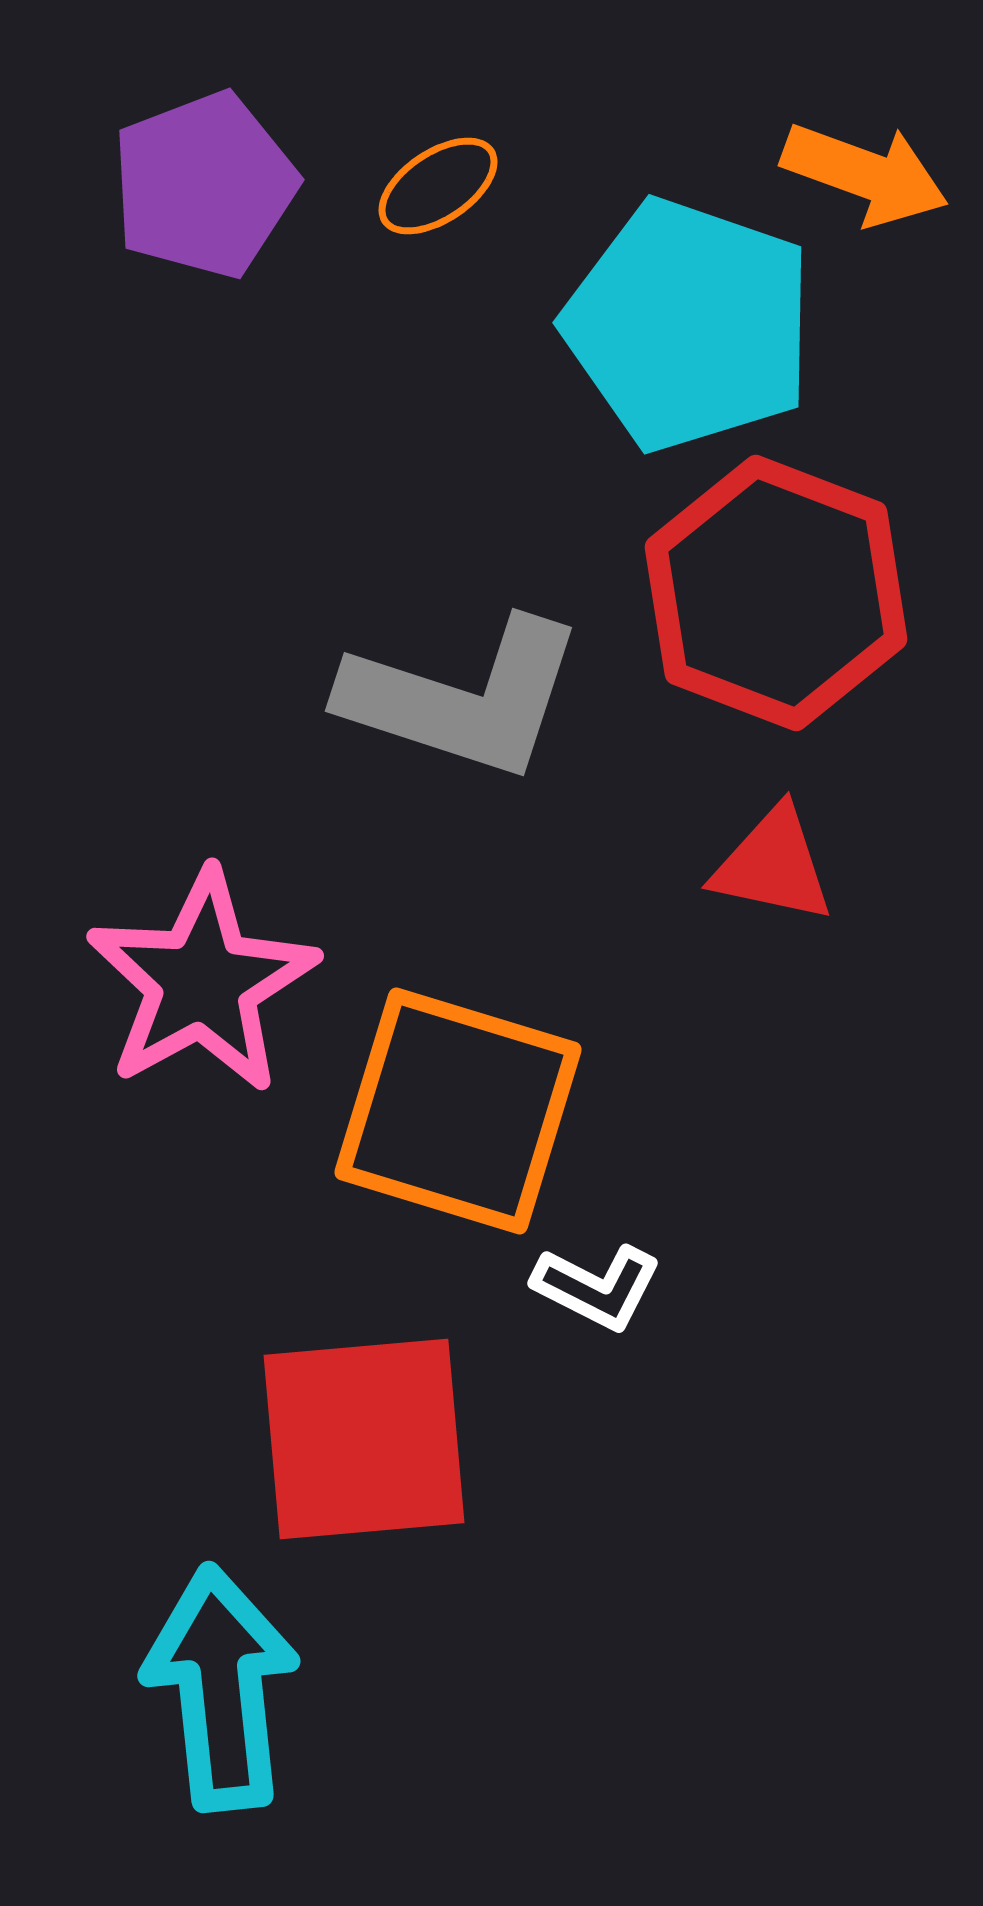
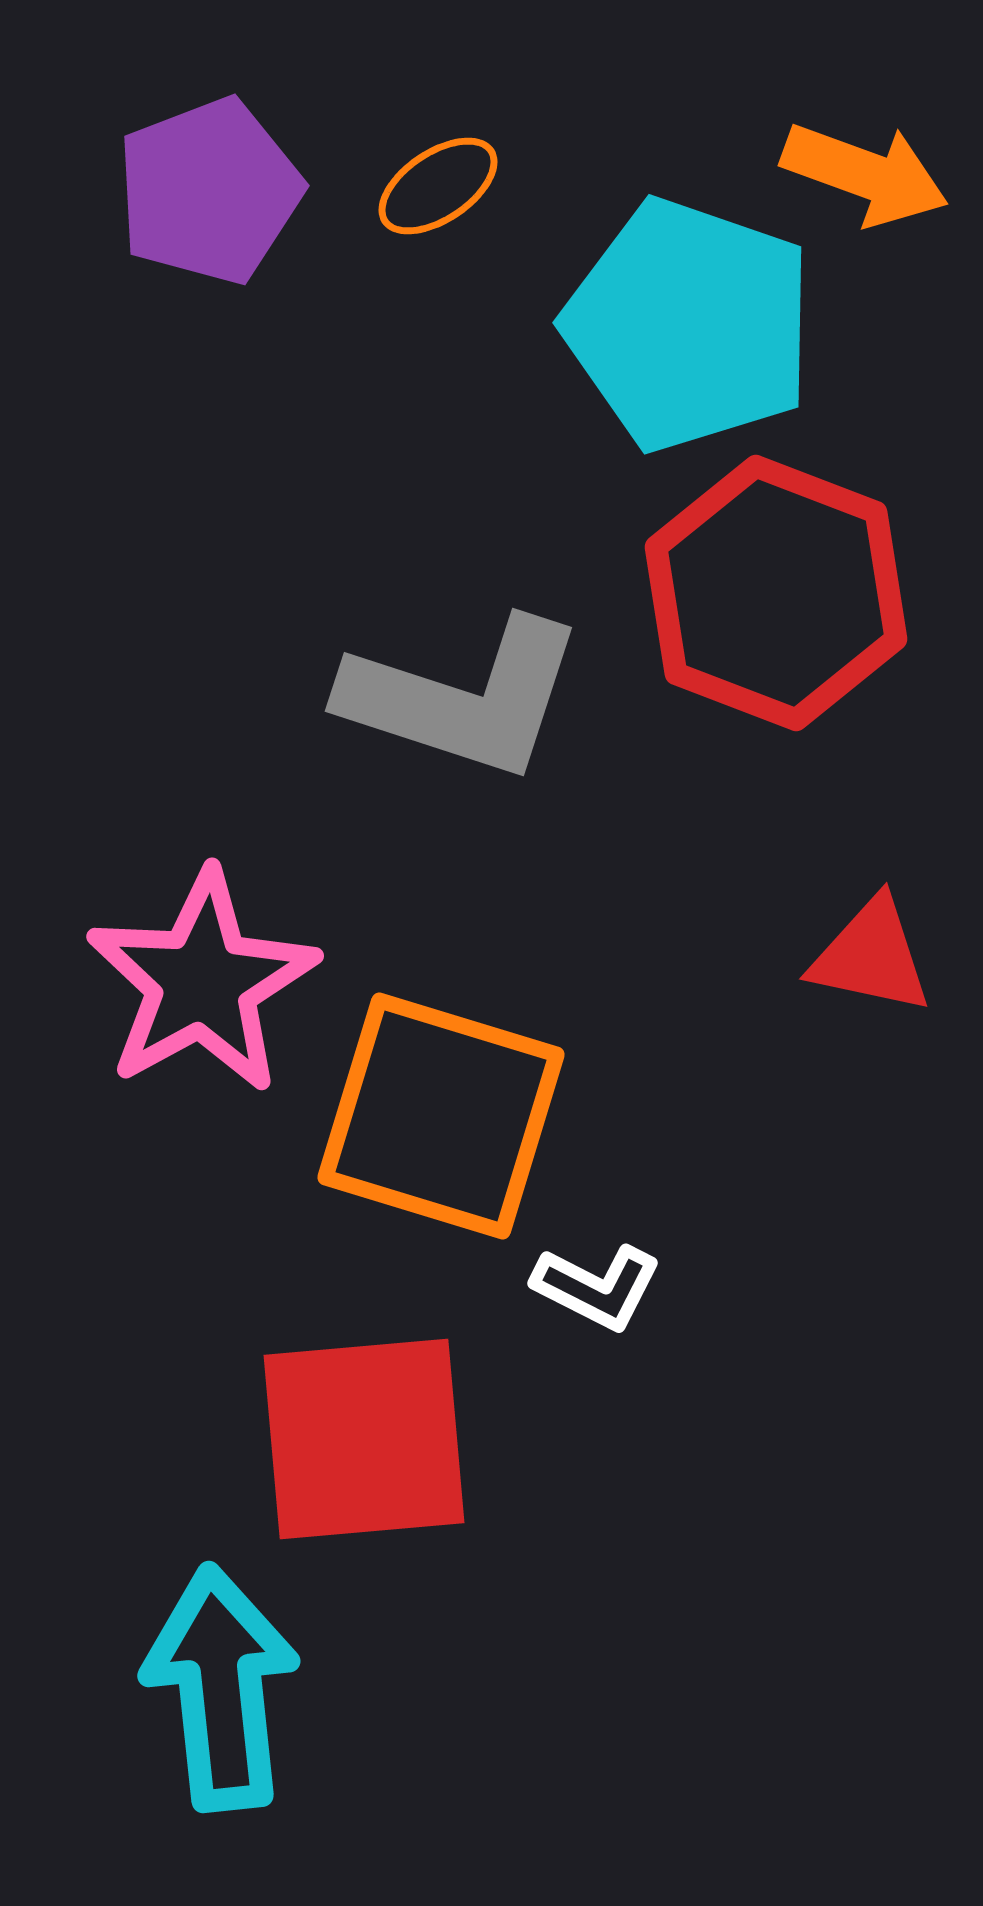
purple pentagon: moved 5 px right, 6 px down
red triangle: moved 98 px right, 91 px down
orange square: moved 17 px left, 5 px down
